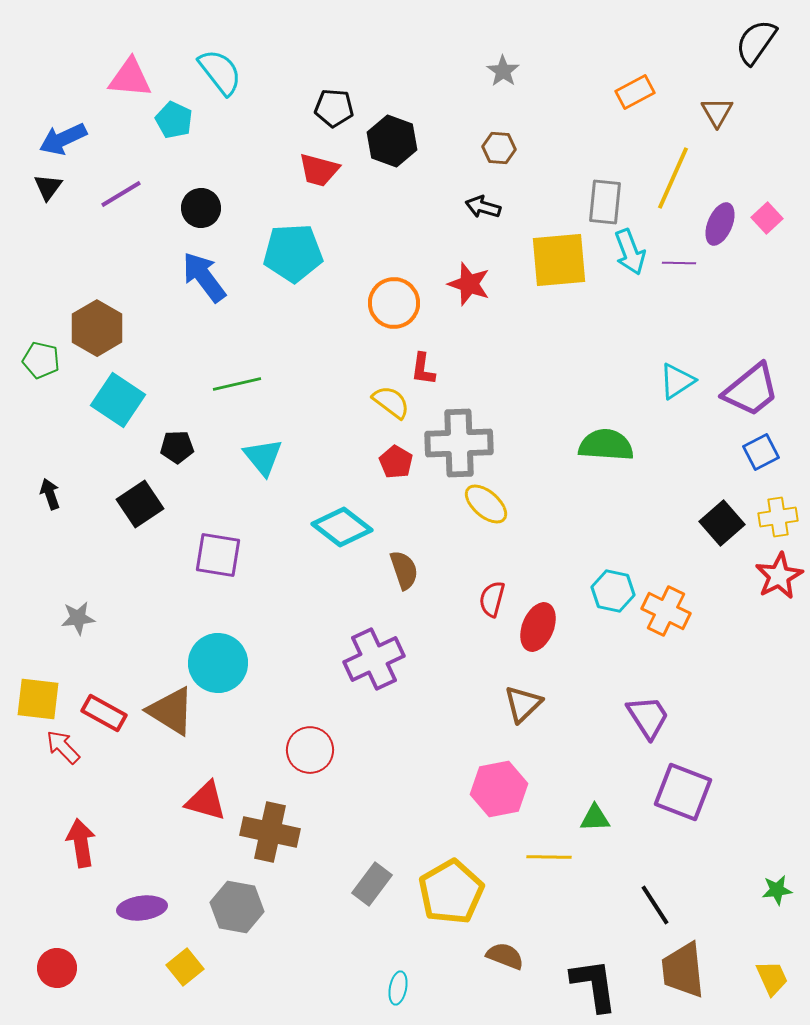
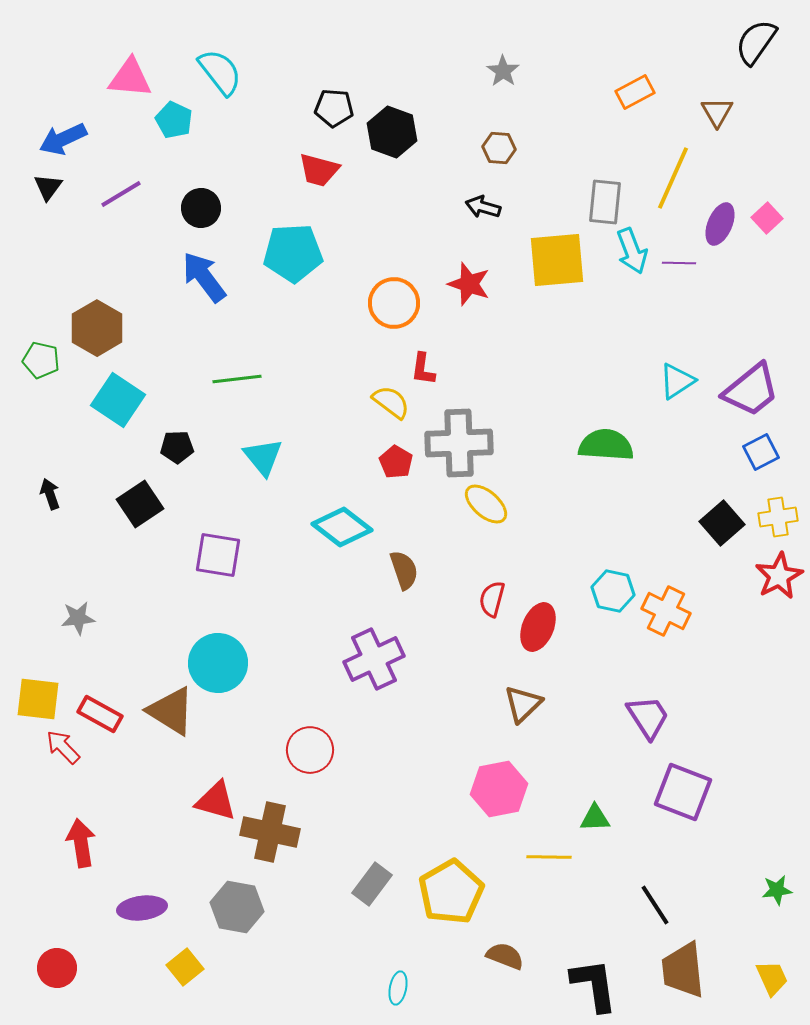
black hexagon at (392, 141): moved 9 px up
cyan arrow at (630, 252): moved 2 px right, 1 px up
yellow square at (559, 260): moved 2 px left
green line at (237, 384): moved 5 px up; rotated 6 degrees clockwise
red rectangle at (104, 713): moved 4 px left, 1 px down
red triangle at (206, 801): moved 10 px right
